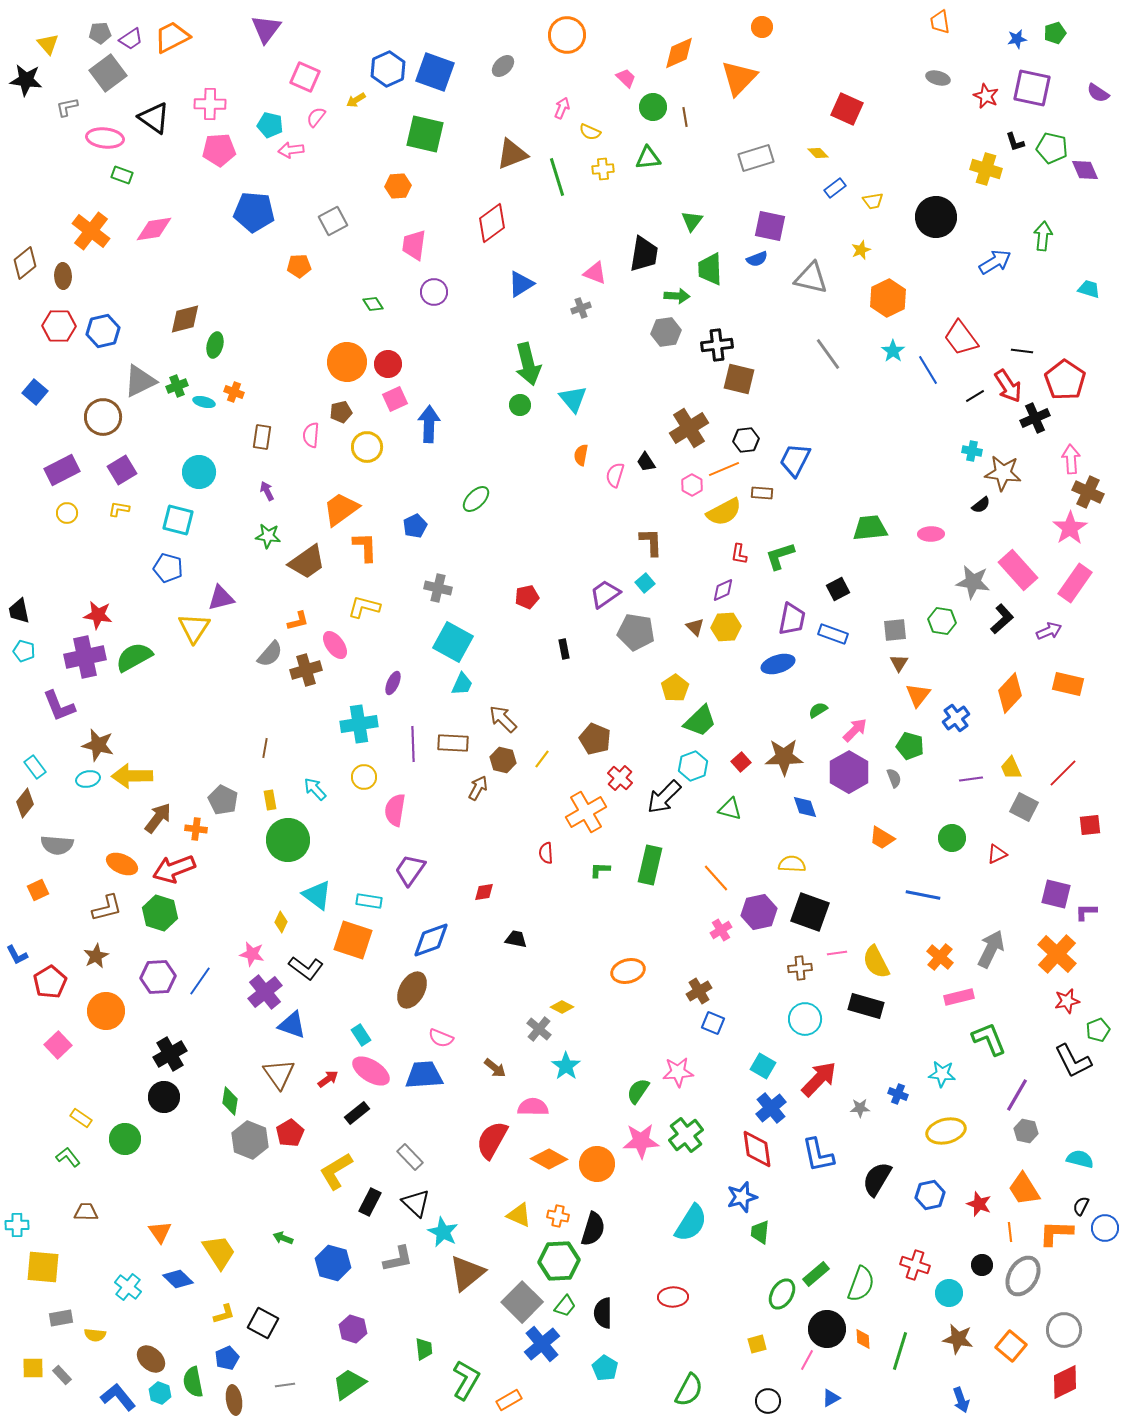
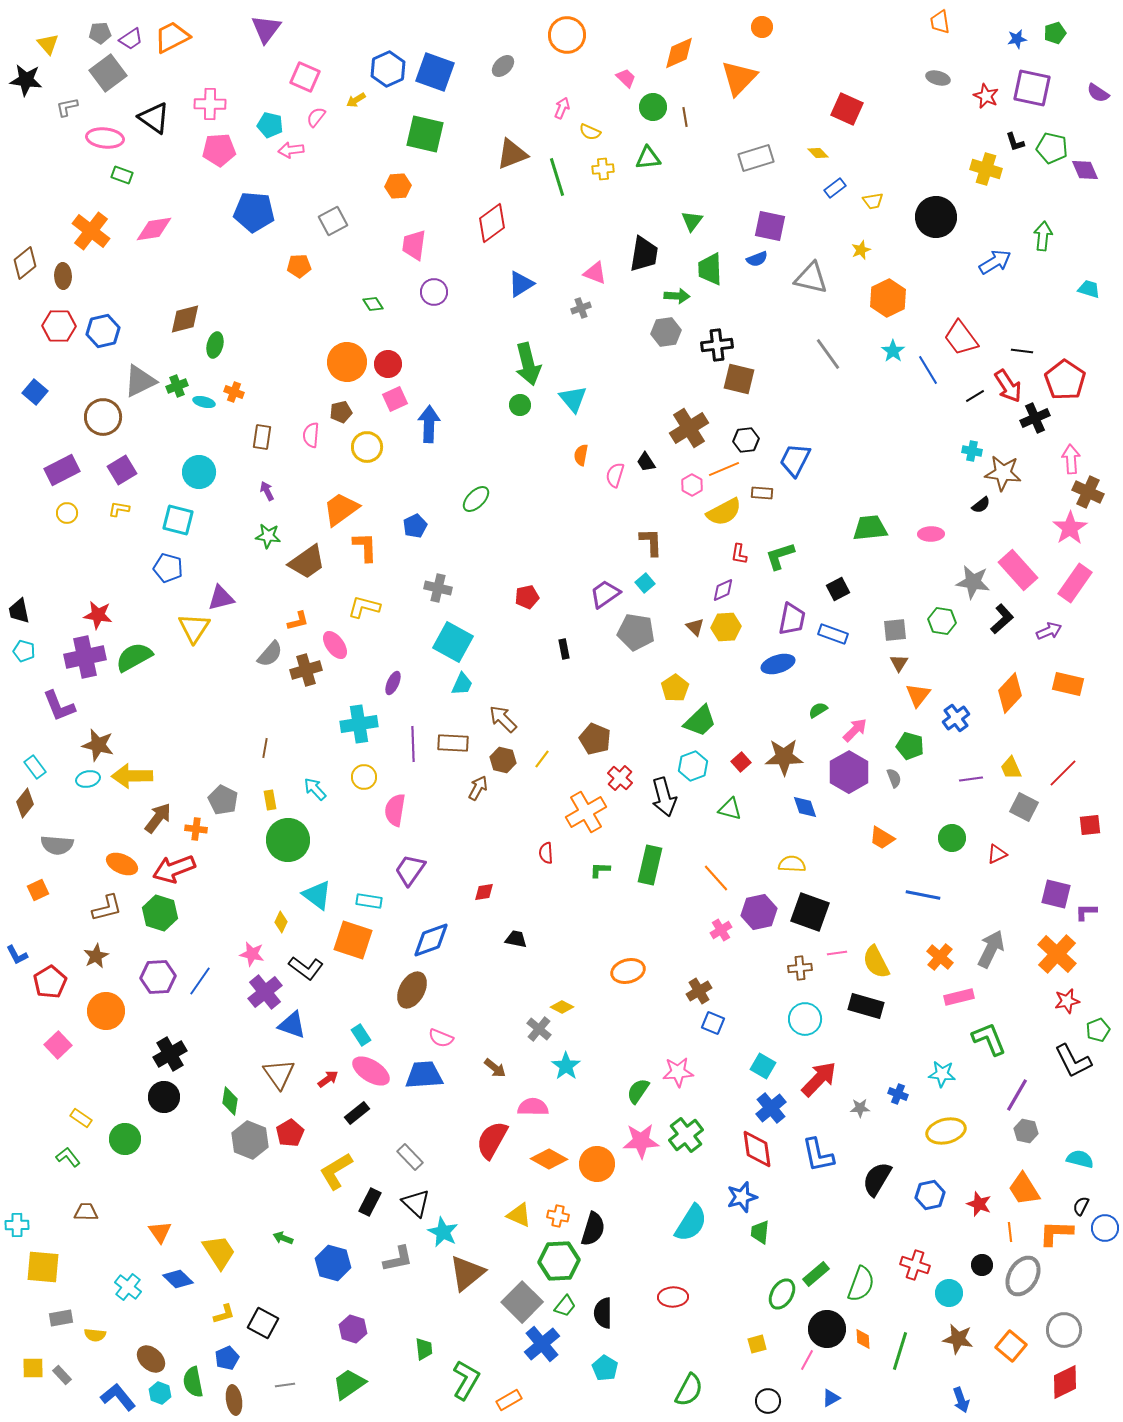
black arrow at (664, 797): rotated 60 degrees counterclockwise
